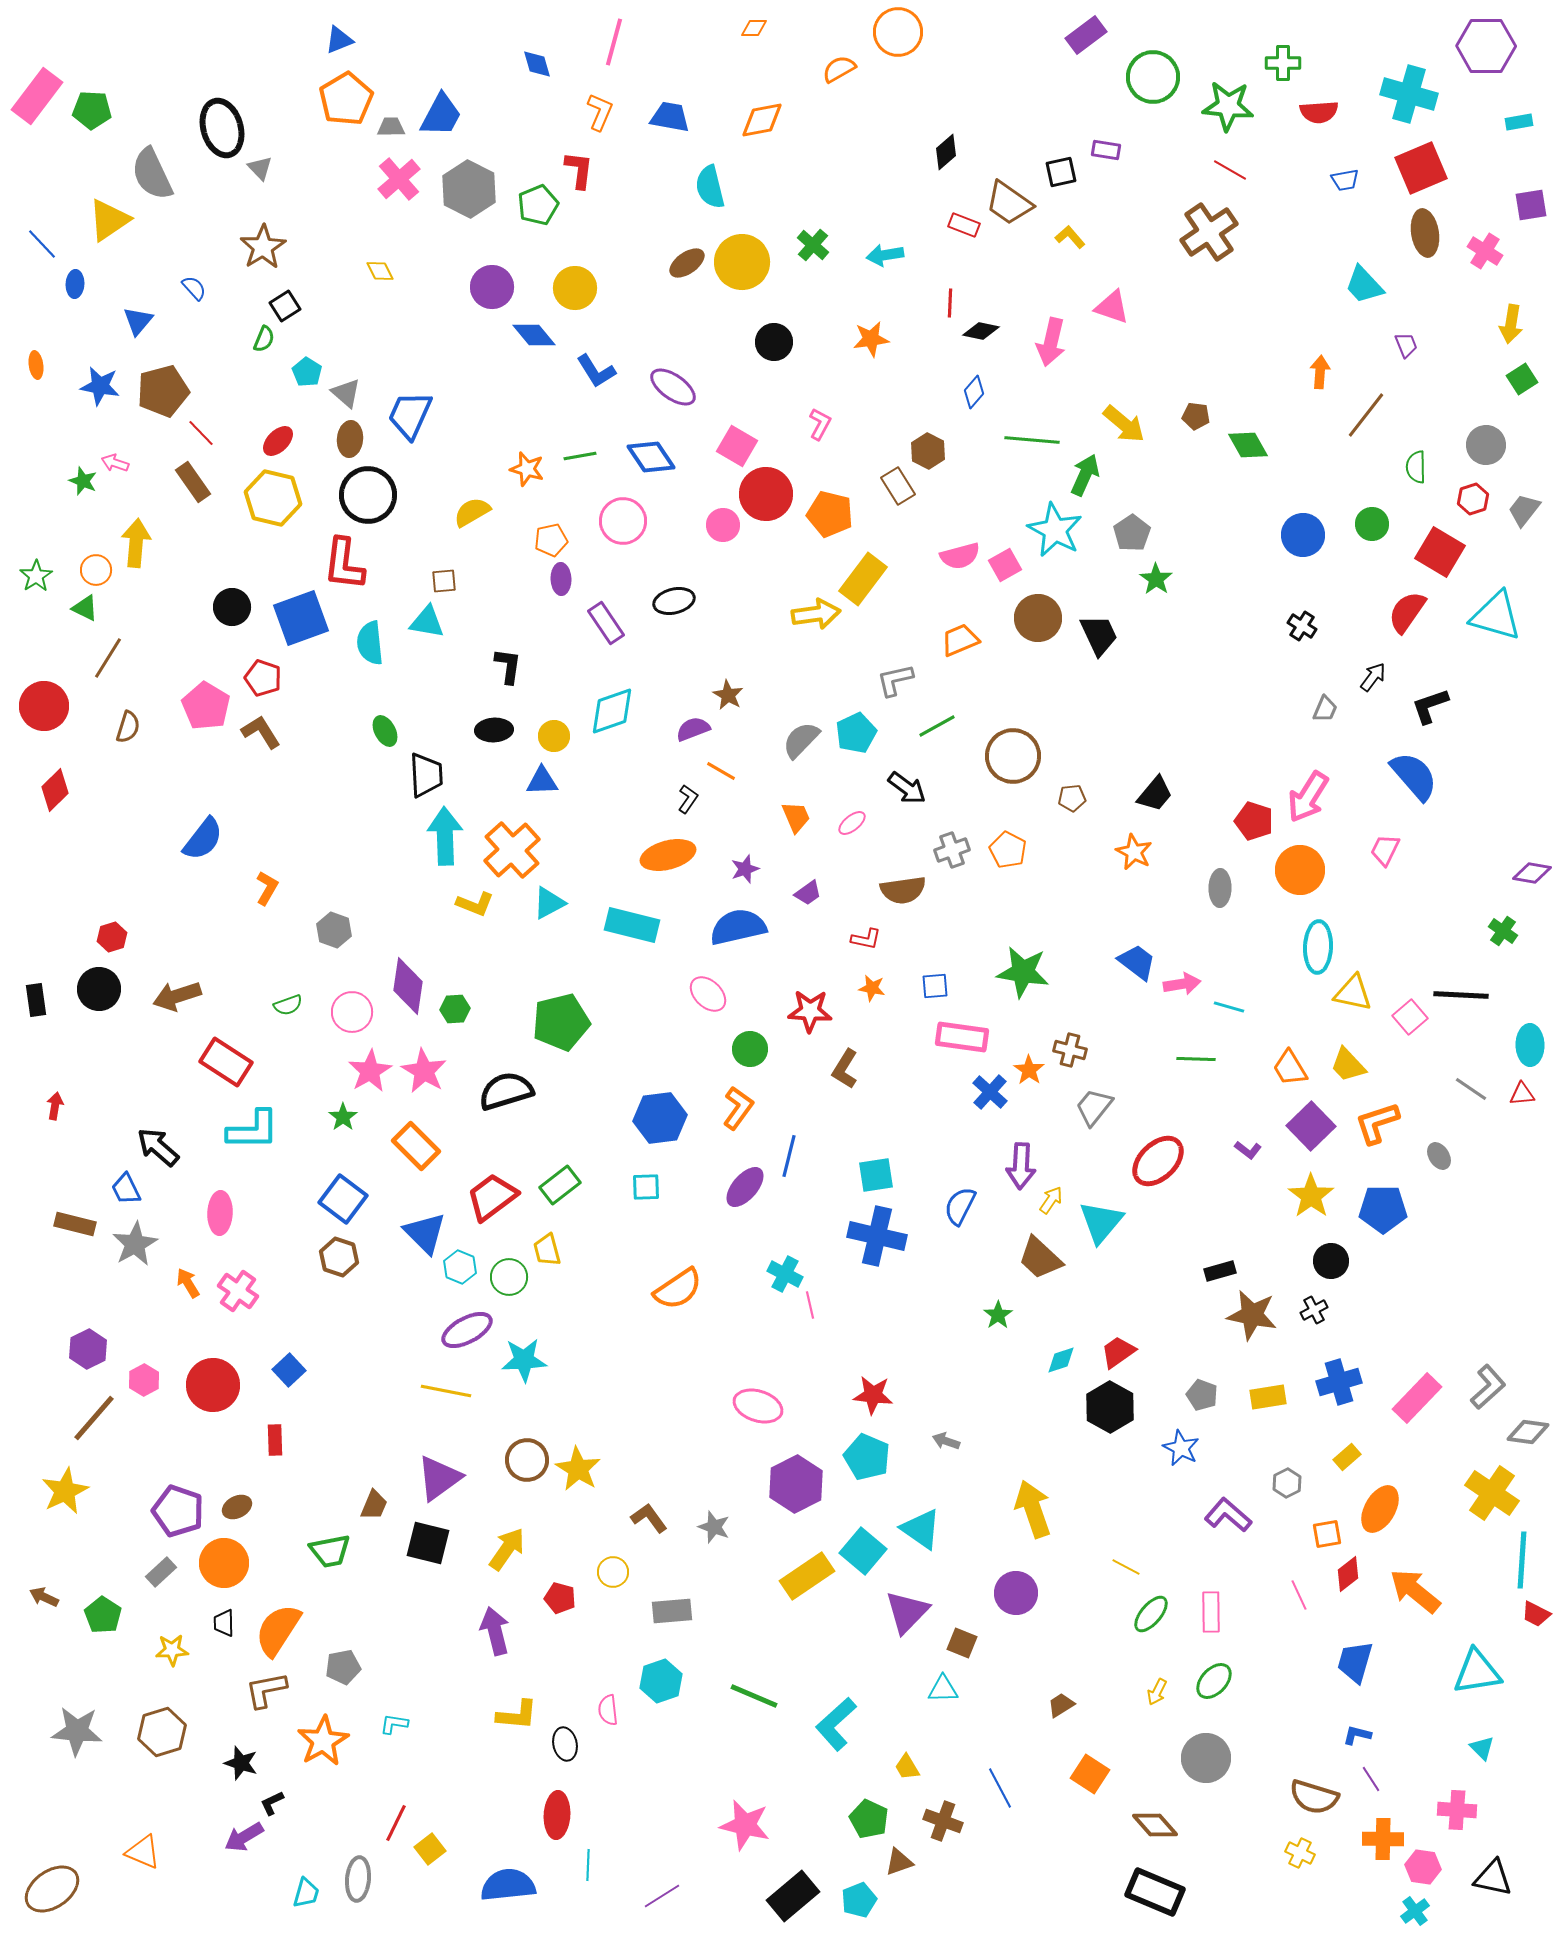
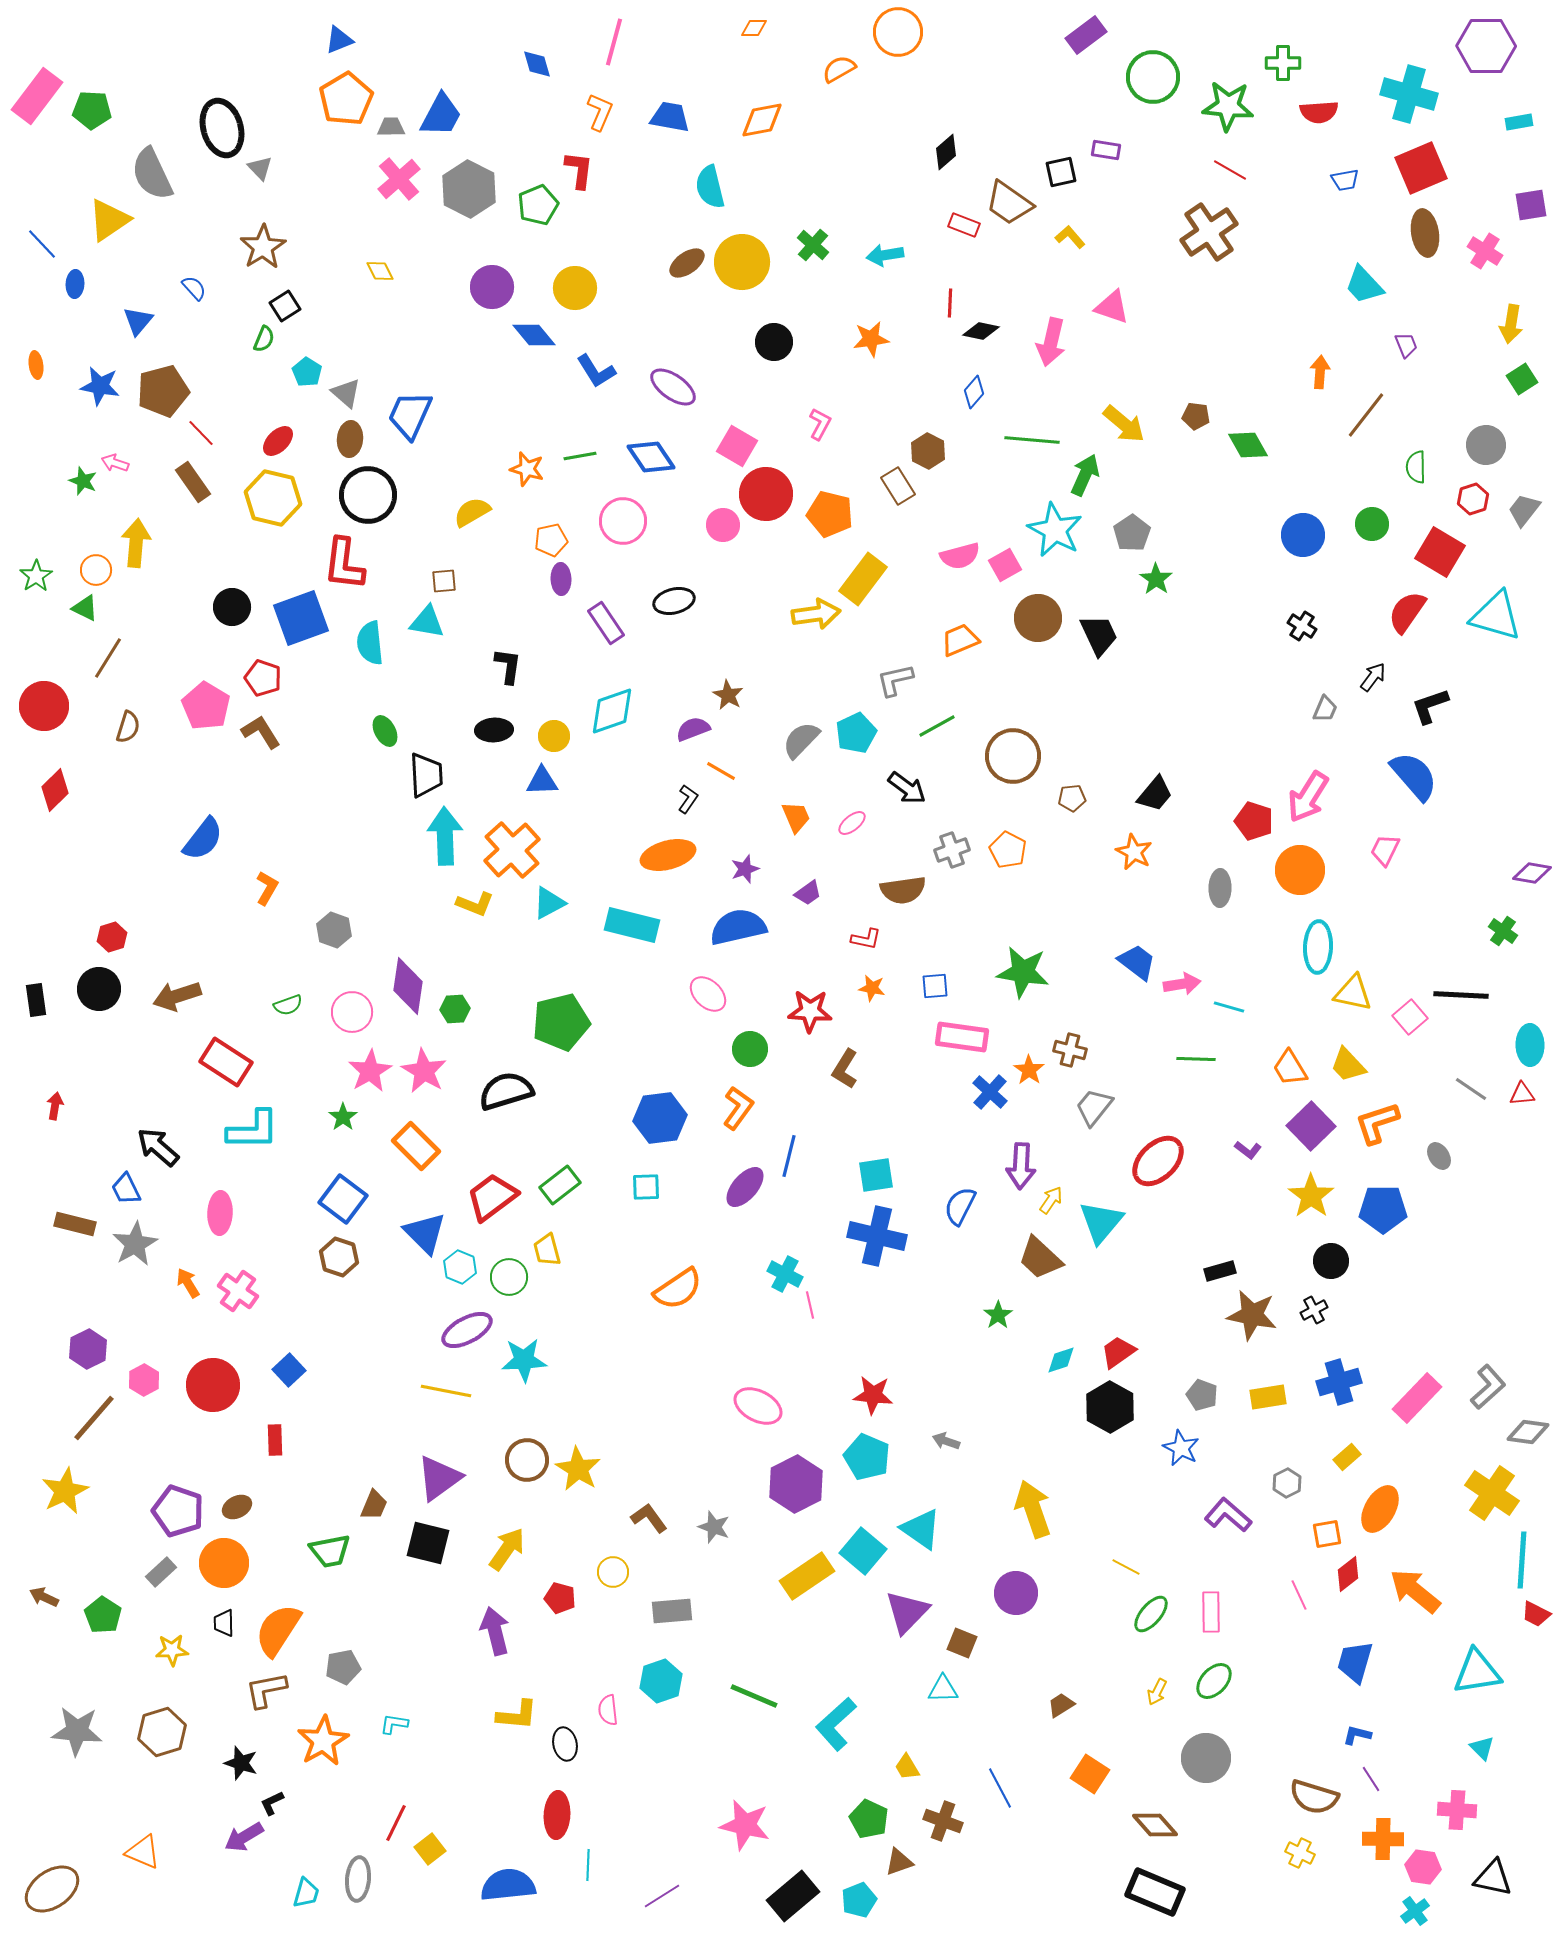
pink ellipse at (758, 1406): rotated 9 degrees clockwise
